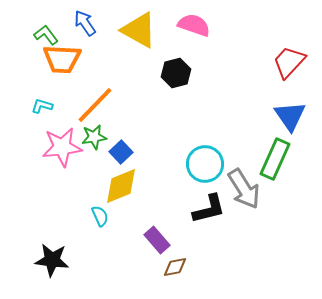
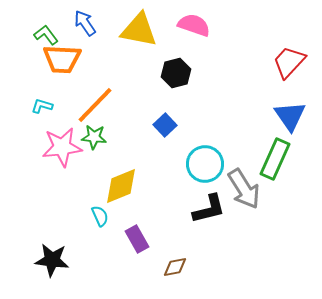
yellow triangle: rotated 18 degrees counterclockwise
green star: rotated 15 degrees clockwise
blue square: moved 44 px right, 27 px up
purple rectangle: moved 20 px left, 1 px up; rotated 12 degrees clockwise
